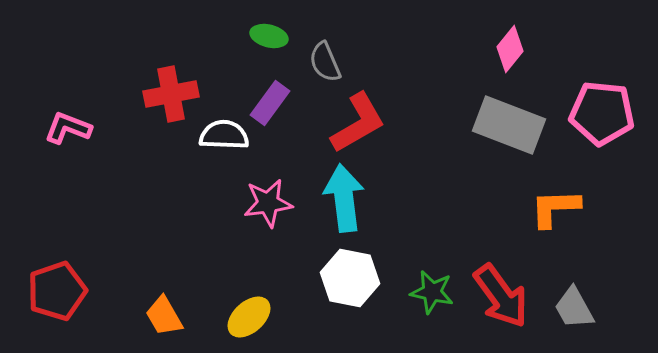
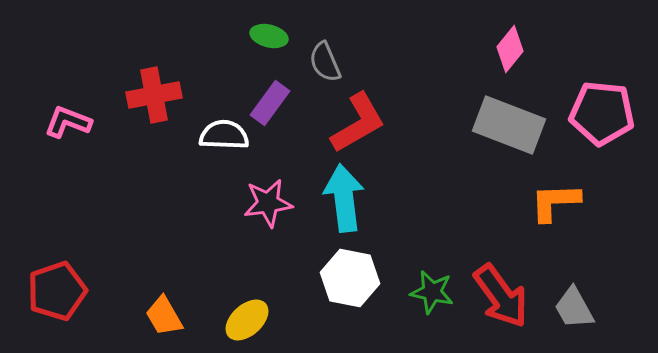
red cross: moved 17 px left, 1 px down
pink L-shape: moved 6 px up
orange L-shape: moved 6 px up
yellow ellipse: moved 2 px left, 3 px down
